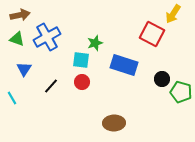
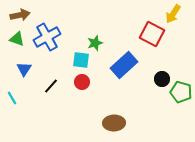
blue rectangle: rotated 60 degrees counterclockwise
